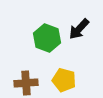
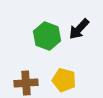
green hexagon: moved 2 px up
